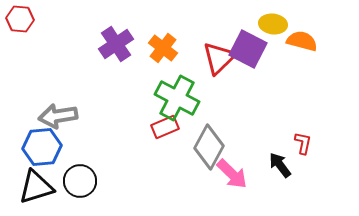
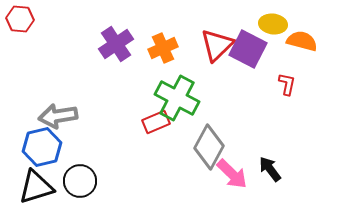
orange cross: rotated 28 degrees clockwise
red triangle: moved 2 px left, 13 px up
red rectangle: moved 9 px left, 5 px up
red L-shape: moved 16 px left, 59 px up
blue hexagon: rotated 9 degrees counterclockwise
black arrow: moved 10 px left, 4 px down
